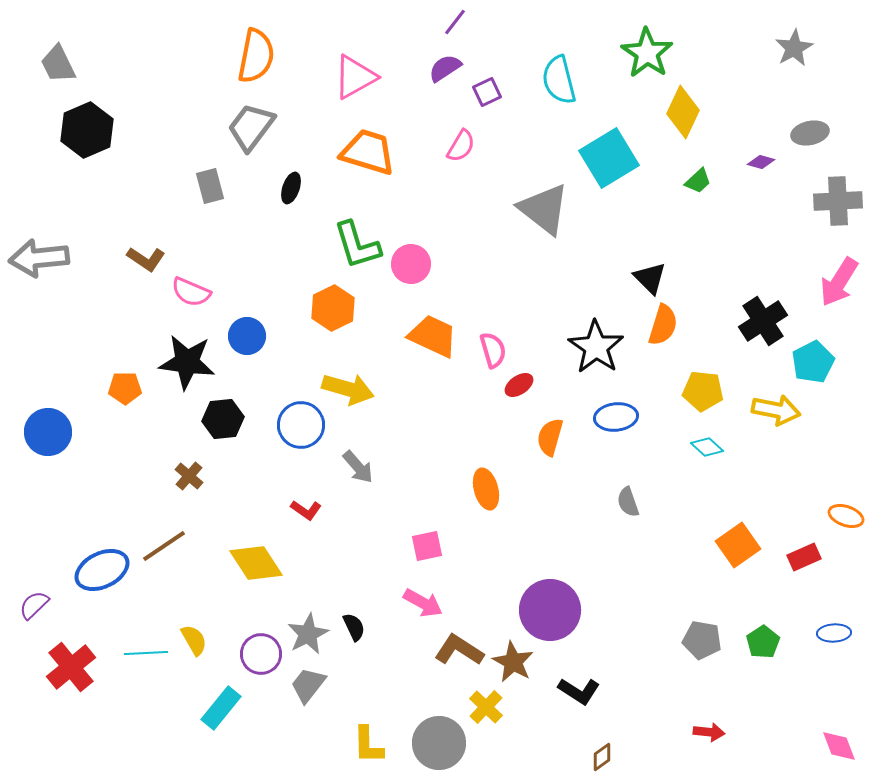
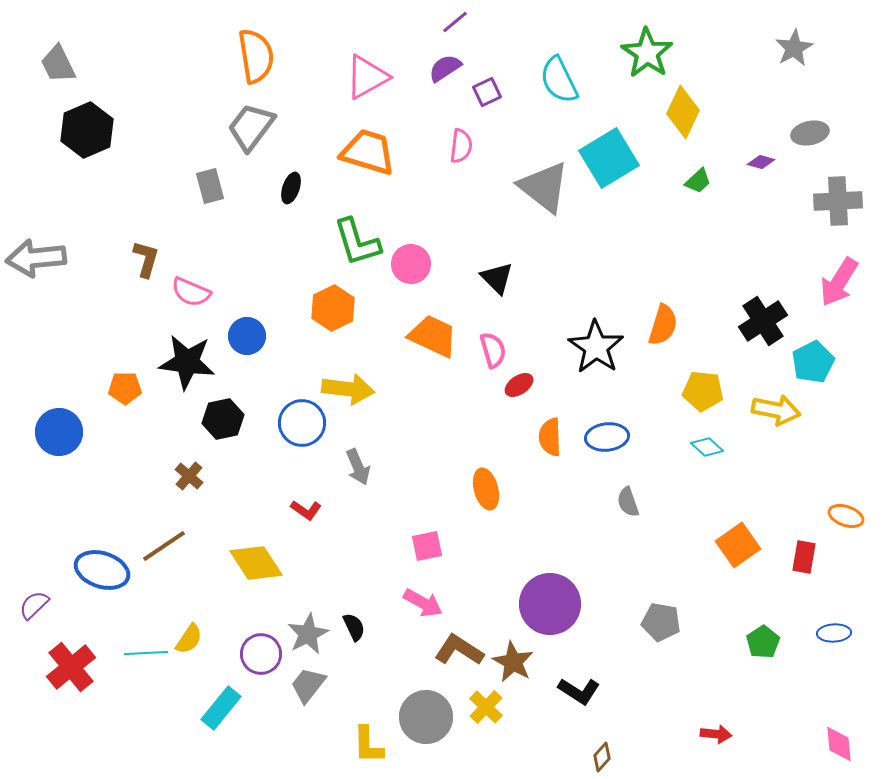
purple line at (455, 22): rotated 12 degrees clockwise
orange semicircle at (256, 56): rotated 20 degrees counterclockwise
pink triangle at (355, 77): moved 12 px right
cyan semicircle at (559, 80): rotated 12 degrees counterclockwise
pink semicircle at (461, 146): rotated 24 degrees counterclockwise
gray triangle at (544, 209): moved 22 px up
green L-shape at (357, 245): moved 3 px up
gray arrow at (39, 258): moved 3 px left
brown L-shape at (146, 259): rotated 108 degrees counterclockwise
black triangle at (650, 278): moved 153 px left
yellow arrow at (348, 389): rotated 9 degrees counterclockwise
blue ellipse at (616, 417): moved 9 px left, 20 px down
black hexagon at (223, 419): rotated 6 degrees counterclockwise
blue circle at (301, 425): moved 1 px right, 2 px up
blue circle at (48, 432): moved 11 px right
orange semicircle at (550, 437): rotated 18 degrees counterclockwise
gray arrow at (358, 467): rotated 18 degrees clockwise
red rectangle at (804, 557): rotated 56 degrees counterclockwise
blue ellipse at (102, 570): rotated 44 degrees clockwise
purple circle at (550, 610): moved 6 px up
yellow semicircle at (194, 640): moved 5 px left, 1 px up; rotated 64 degrees clockwise
gray pentagon at (702, 640): moved 41 px left, 18 px up
red arrow at (709, 732): moved 7 px right, 2 px down
gray circle at (439, 743): moved 13 px left, 26 px up
pink diamond at (839, 746): moved 2 px up; rotated 15 degrees clockwise
brown diamond at (602, 757): rotated 12 degrees counterclockwise
